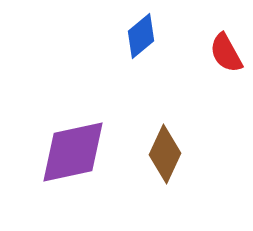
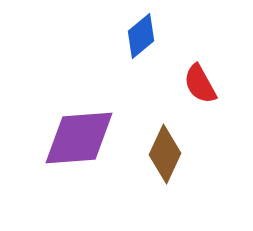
red semicircle: moved 26 px left, 31 px down
purple diamond: moved 6 px right, 14 px up; rotated 8 degrees clockwise
